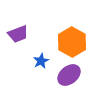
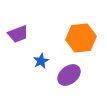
orange hexagon: moved 9 px right, 4 px up; rotated 24 degrees clockwise
